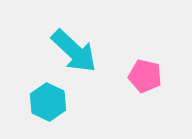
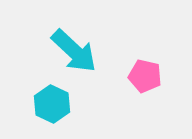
cyan hexagon: moved 4 px right, 2 px down
